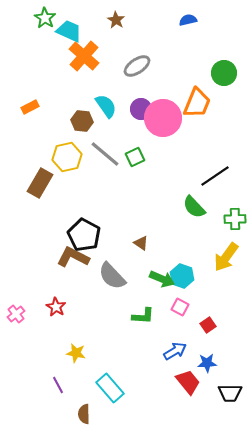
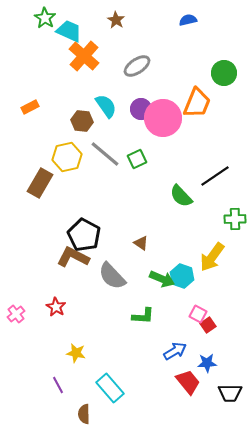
green square: moved 2 px right, 2 px down
green semicircle: moved 13 px left, 11 px up
yellow arrow: moved 14 px left
pink square: moved 18 px right, 7 px down
